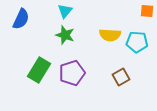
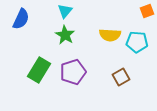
orange square: rotated 24 degrees counterclockwise
green star: rotated 12 degrees clockwise
purple pentagon: moved 1 px right, 1 px up
